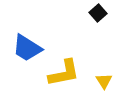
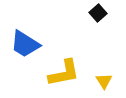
blue trapezoid: moved 2 px left, 4 px up
